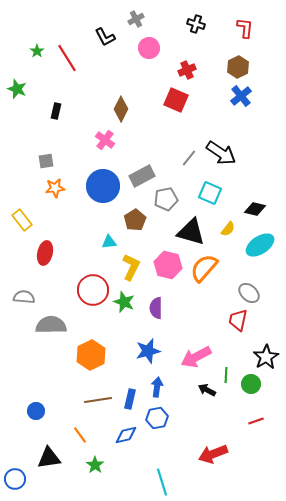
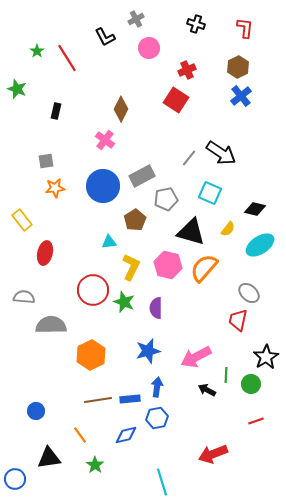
red square at (176, 100): rotated 10 degrees clockwise
blue rectangle at (130, 399): rotated 72 degrees clockwise
